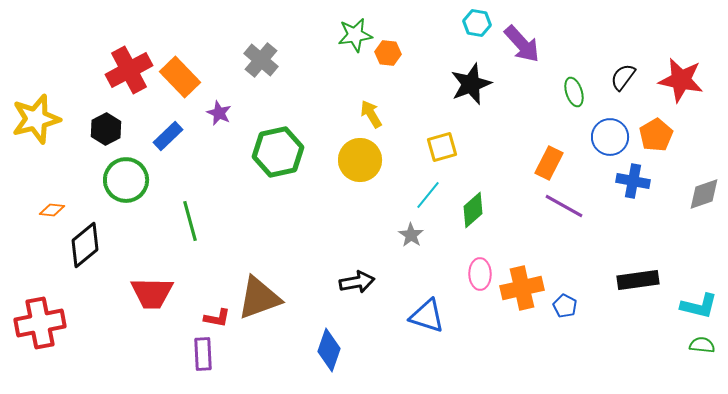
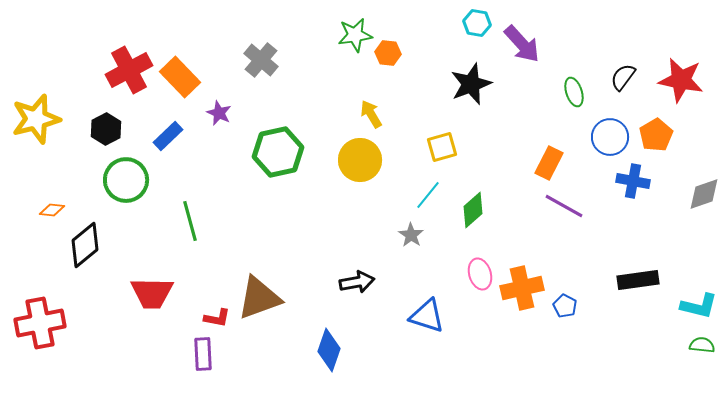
pink ellipse at (480, 274): rotated 16 degrees counterclockwise
